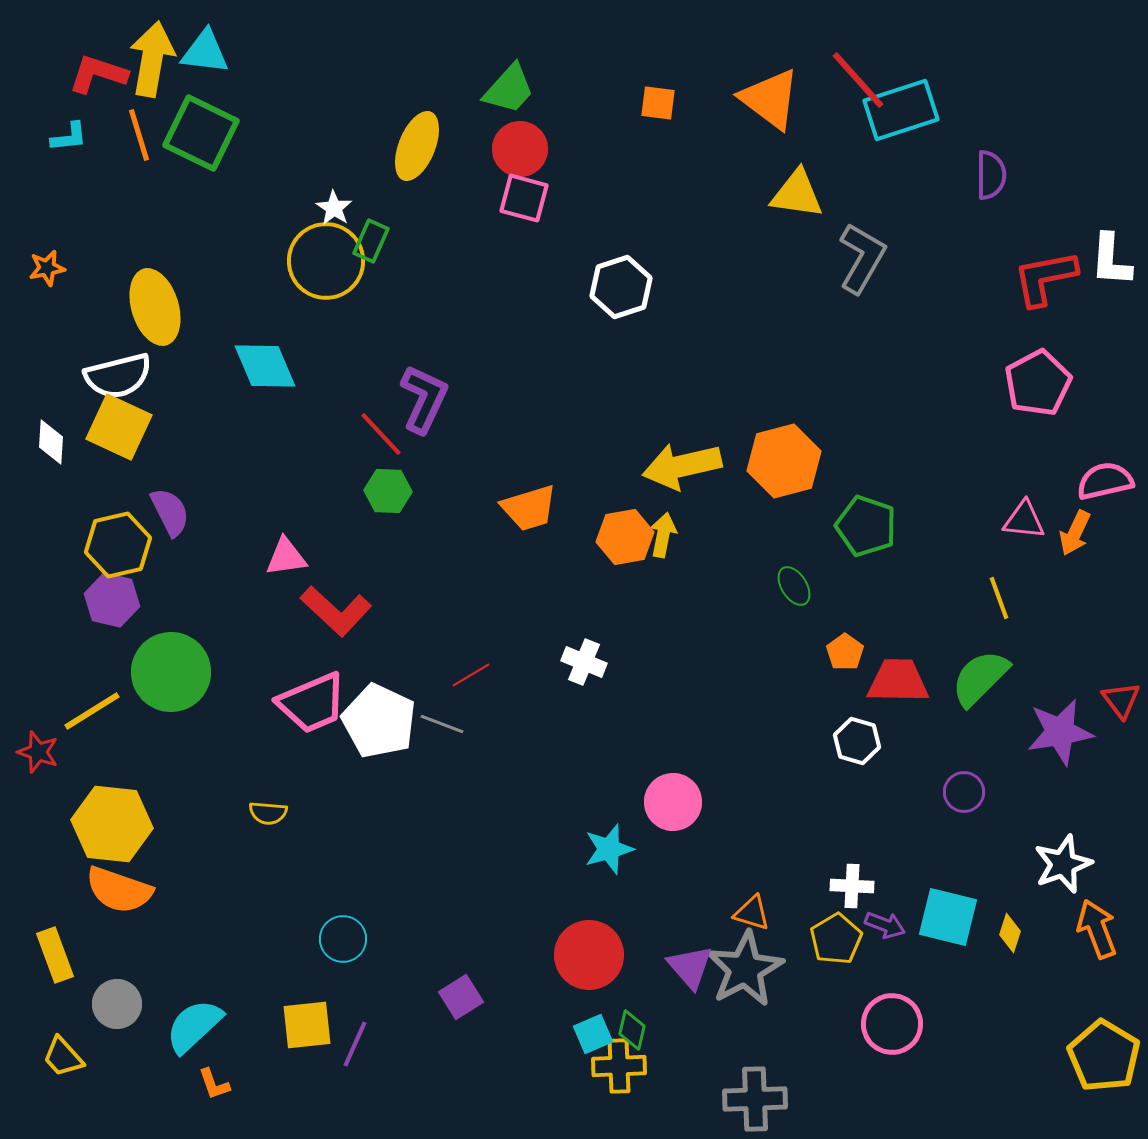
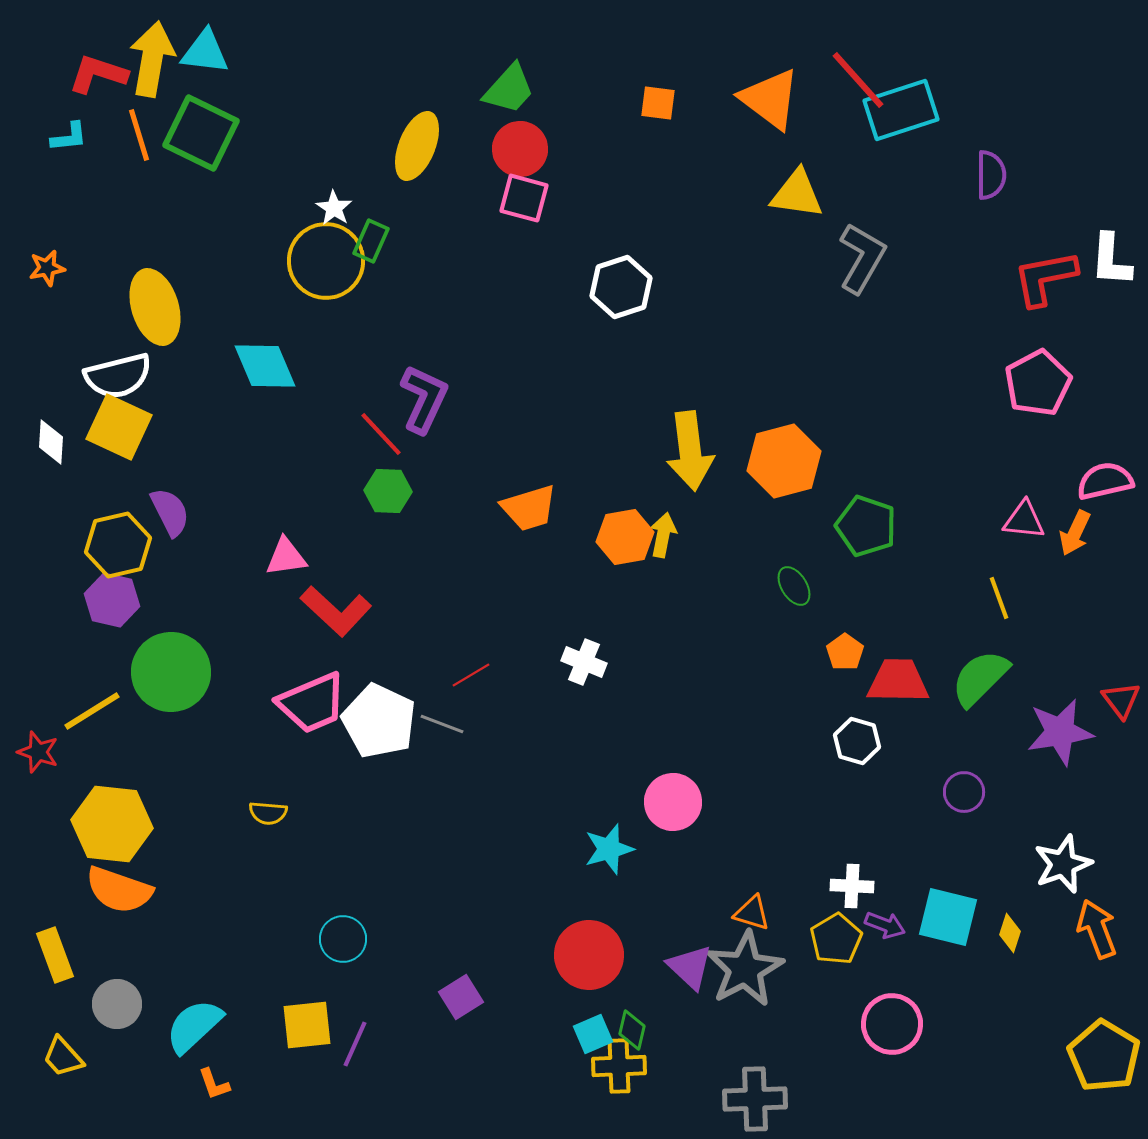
yellow arrow at (682, 466): moved 8 px right, 15 px up; rotated 84 degrees counterclockwise
purple triangle at (690, 967): rotated 6 degrees counterclockwise
